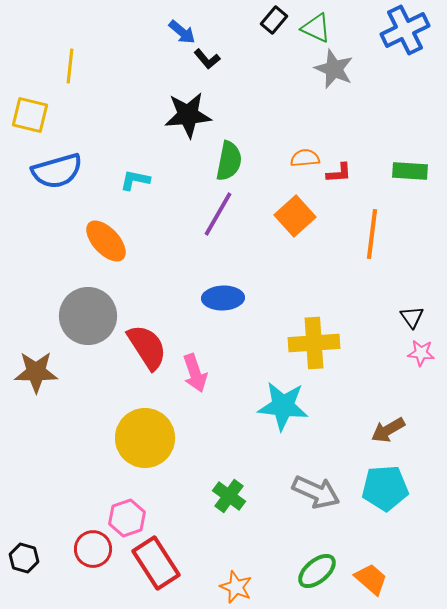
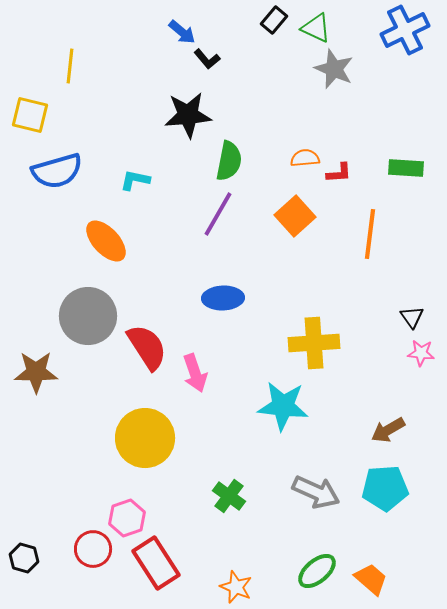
green rectangle: moved 4 px left, 3 px up
orange line: moved 2 px left
